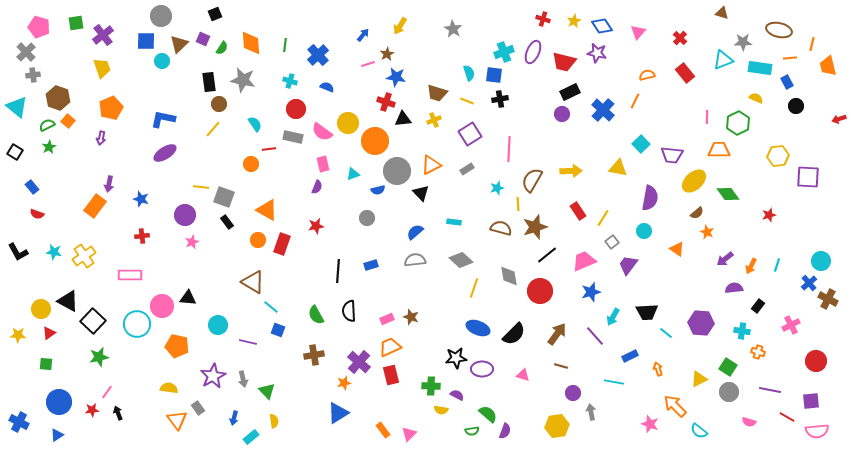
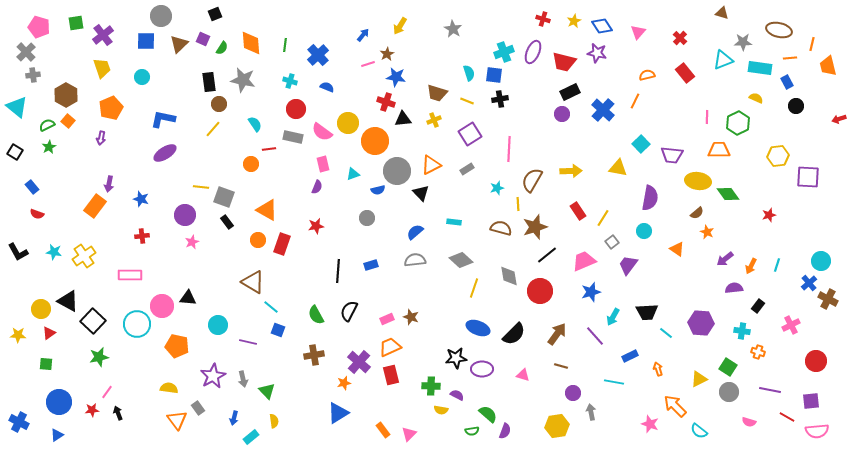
cyan circle at (162, 61): moved 20 px left, 16 px down
brown hexagon at (58, 98): moved 8 px right, 3 px up; rotated 10 degrees clockwise
yellow ellipse at (694, 181): moved 4 px right; rotated 50 degrees clockwise
black semicircle at (349, 311): rotated 30 degrees clockwise
